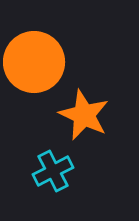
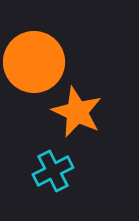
orange star: moved 7 px left, 3 px up
